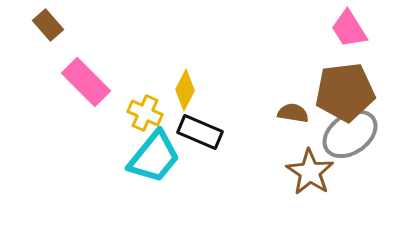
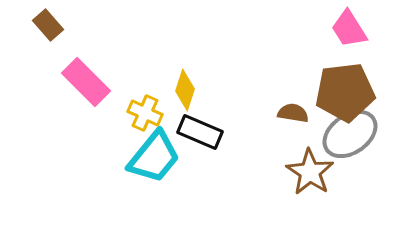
yellow diamond: rotated 9 degrees counterclockwise
